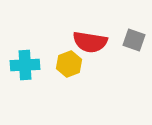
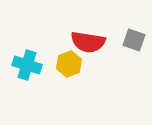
red semicircle: moved 2 px left
cyan cross: moved 2 px right; rotated 20 degrees clockwise
